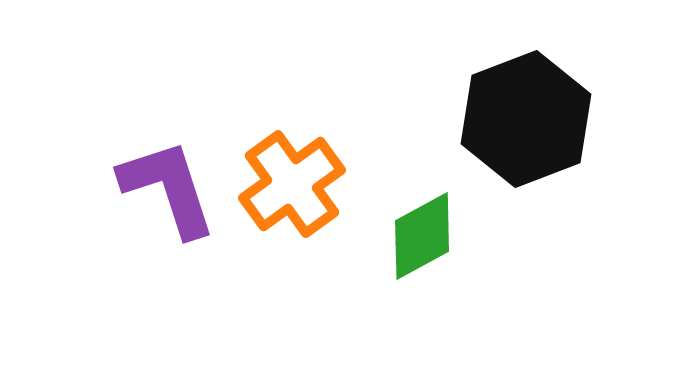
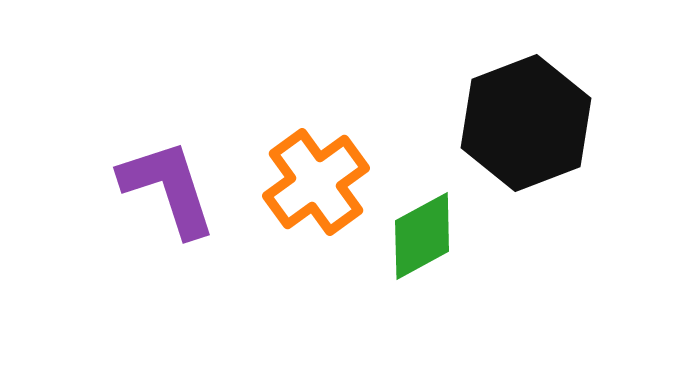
black hexagon: moved 4 px down
orange cross: moved 24 px right, 2 px up
